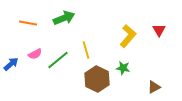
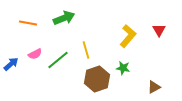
brown hexagon: rotated 15 degrees clockwise
